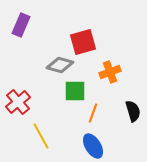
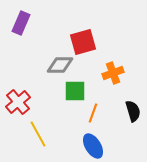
purple rectangle: moved 2 px up
gray diamond: rotated 16 degrees counterclockwise
orange cross: moved 3 px right, 1 px down
yellow line: moved 3 px left, 2 px up
